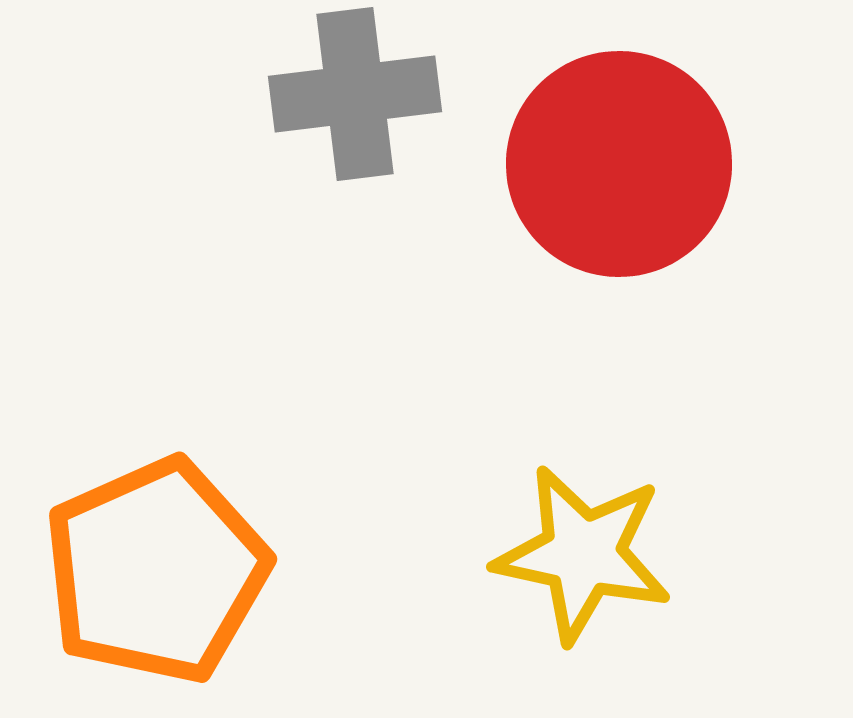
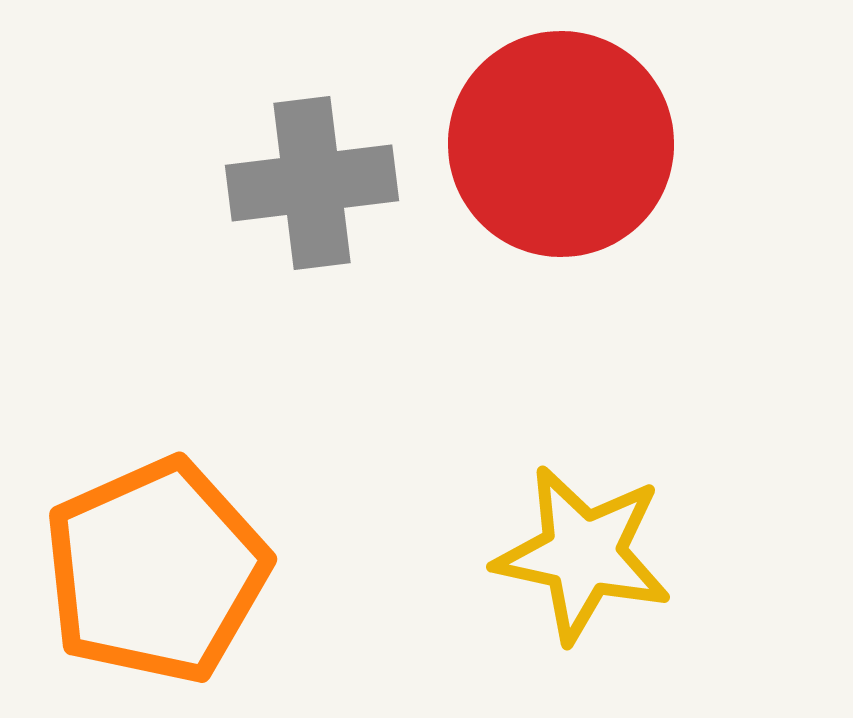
gray cross: moved 43 px left, 89 px down
red circle: moved 58 px left, 20 px up
